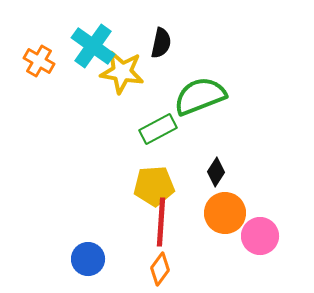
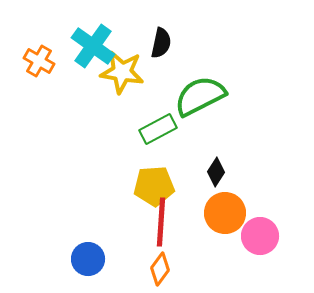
green semicircle: rotated 6 degrees counterclockwise
